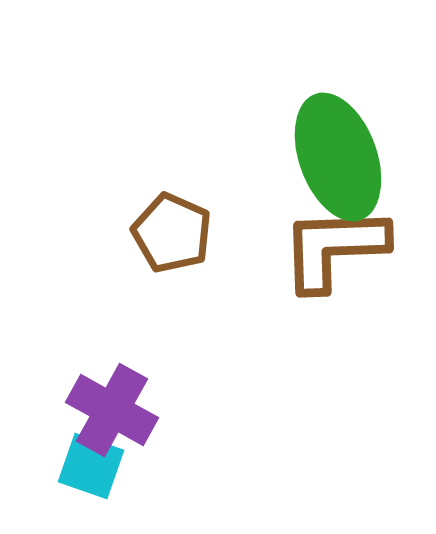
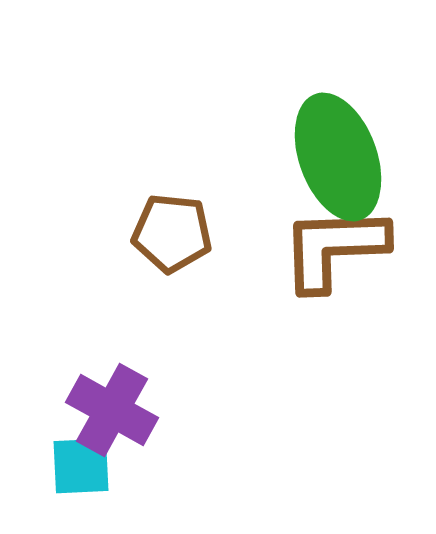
brown pentagon: rotated 18 degrees counterclockwise
cyan square: moved 10 px left; rotated 22 degrees counterclockwise
